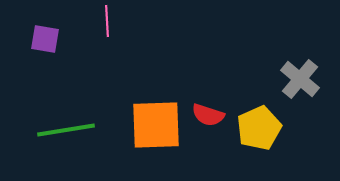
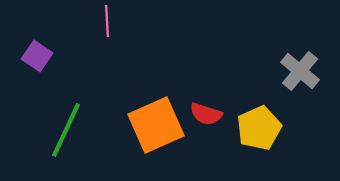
purple square: moved 8 px left, 17 px down; rotated 24 degrees clockwise
gray cross: moved 8 px up
red semicircle: moved 2 px left, 1 px up
orange square: rotated 22 degrees counterclockwise
green line: rotated 56 degrees counterclockwise
